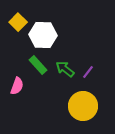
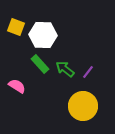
yellow square: moved 2 px left, 5 px down; rotated 24 degrees counterclockwise
green rectangle: moved 2 px right, 1 px up
pink semicircle: rotated 78 degrees counterclockwise
